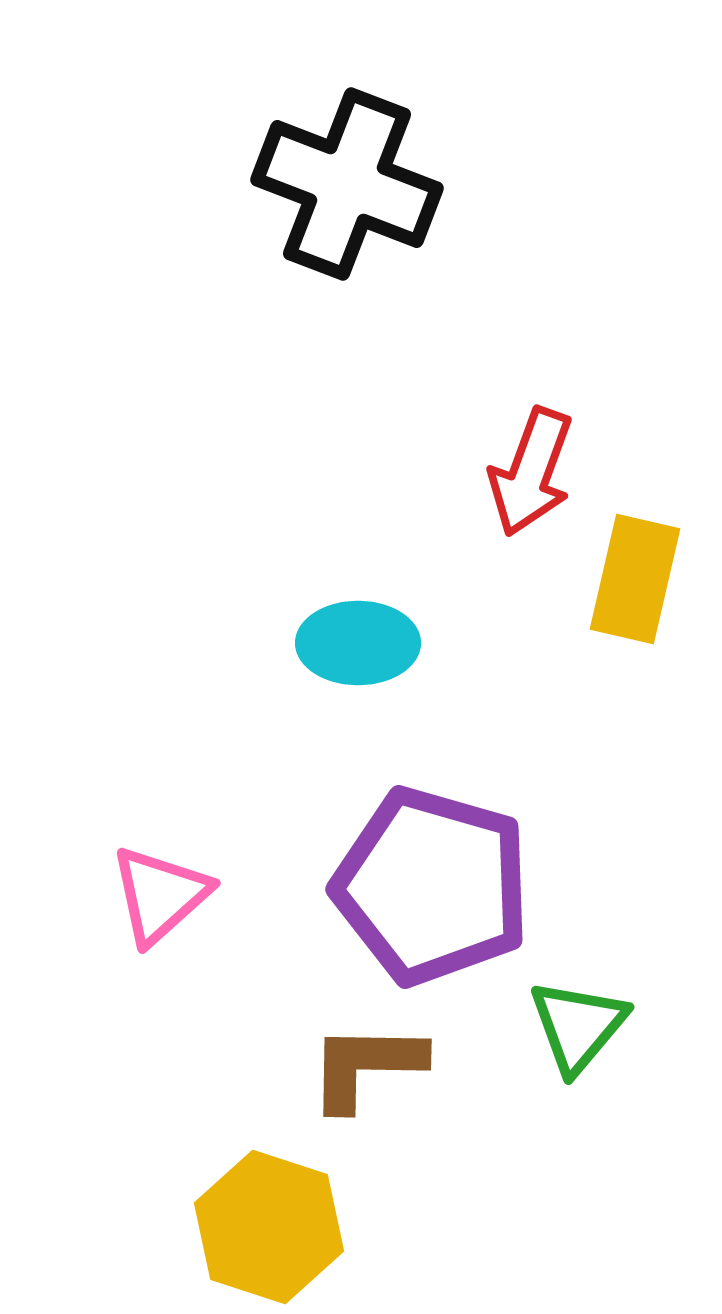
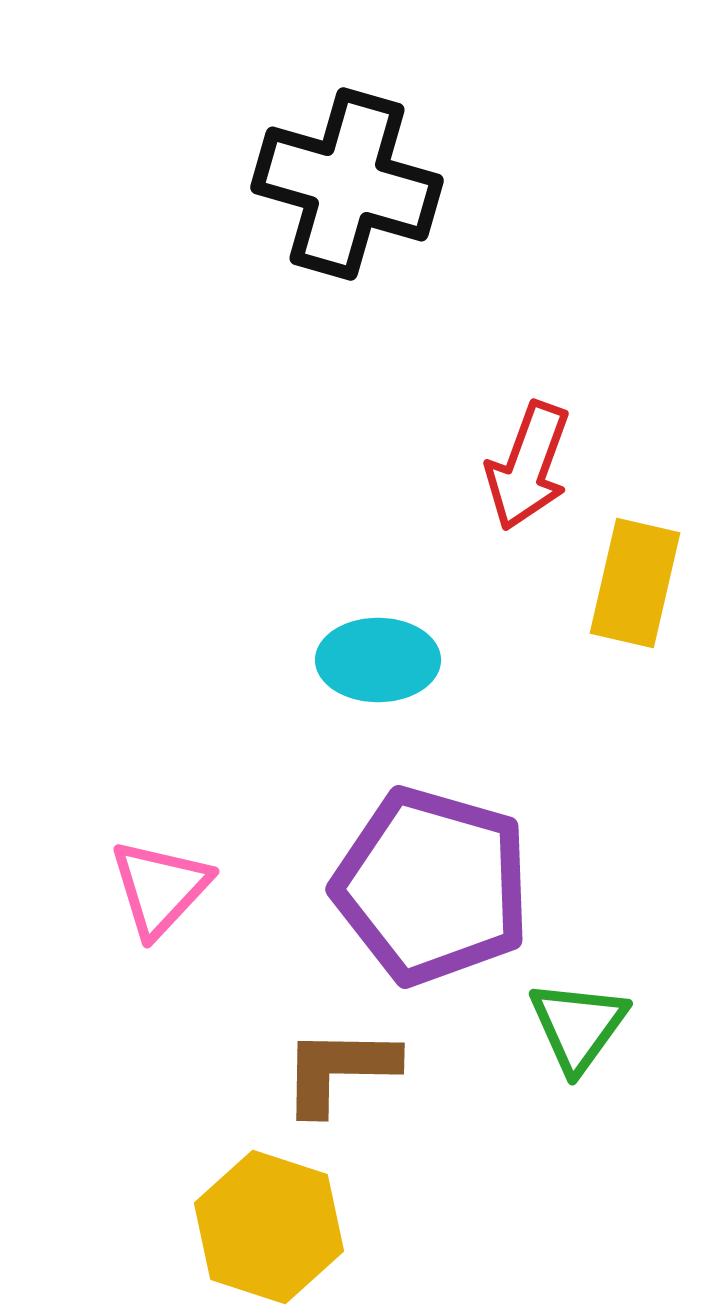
black cross: rotated 5 degrees counterclockwise
red arrow: moved 3 px left, 6 px up
yellow rectangle: moved 4 px down
cyan ellipse: moved 20 px right, 17 px down
pink triangle: moved 7 px up; rotated 5 degrees counterclockwise
green triangle: rotated 4 degrees counterclockwise
brown L-shape: moved 27 px left, 4 px down
